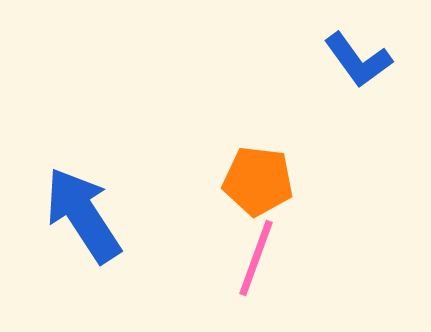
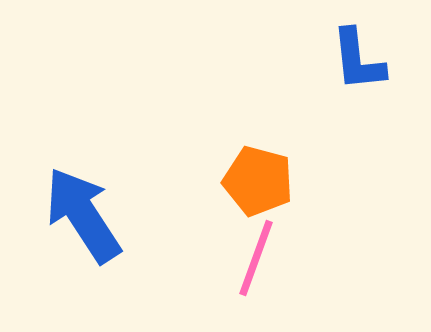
blue L-shape: rotated 30 degrees clockwise
orange pentagon: rotated 8 degrees clockwise
